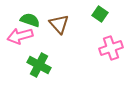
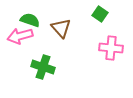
brown triangle: moved 2 px right, 4 px down
pink cross: rotated 25 degrees clockwise
green cross: moved 4 px right, 2 px down; rotated 10 degrees counterclockwise
